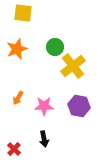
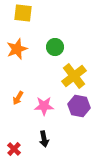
yellow cross: moved 1 px right, 10 px down
